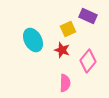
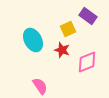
purple rectangle: rotated 12 degrees clockwise
pink diamond: moved 1 px left, 1 px down; rotated 30 degrees clockwise
pink semicircle: moved 25 px left, 3 px down; rotated 36 degrees counterclockwise
